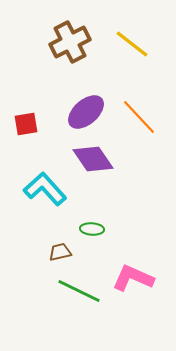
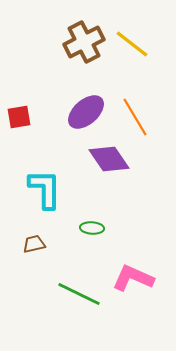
brown cross: moved 14 px right
orange line: moved 4 px left; rotated 12 degrees clockwise
red square: moved 7 px left, 7 px up
purple diamond: moved 16 px right
cyan L-shape: rotated 42 degrees clockwise
green ellipse: moved 1 px up
brown trapezoid: moved 26 px left, 8 px up
green line: moved 3 px down
